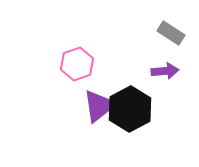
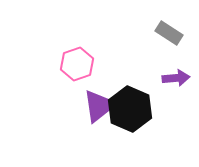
gray rectangle: moved 2 px left
purple arrow: moved 11 px right, 7 px down
black hexagon: rotated 9 degrees counterclockwise
